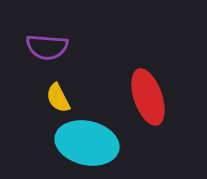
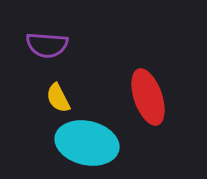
purple semicircle: moved 2 px up
